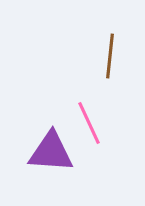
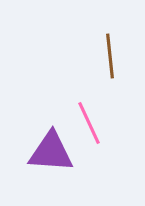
brown line: rotated 12 degrees counterclockwise
